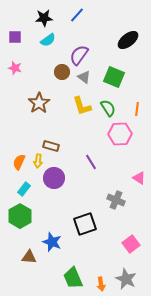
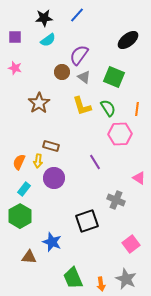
purple line: moved 4 px right
black square: moved 2 px right, 3 px up
